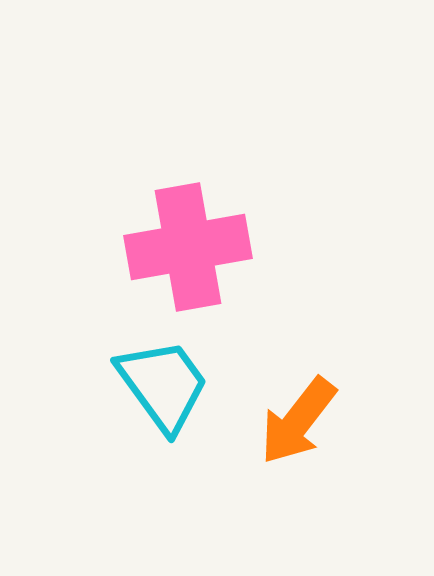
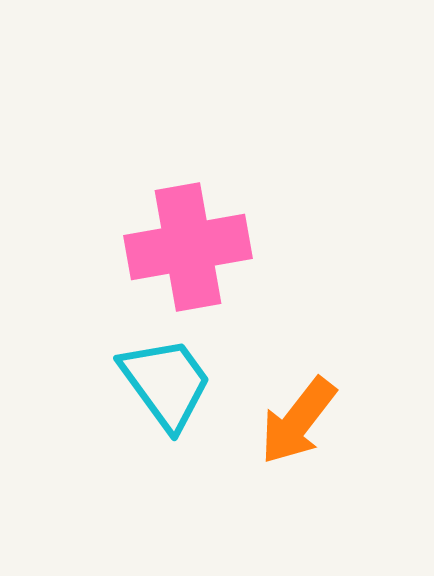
cyan trapezoid: moved 3 px right, 2 px up
